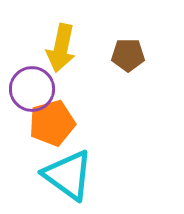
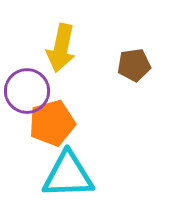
brown pentagon: moved 6 px right, 10 px down; rotated 8 degrees counterclockwise
purple circle: moved 5 px left, 2 px down
cyan triangle: rotated 38 degrees counterclockwise
